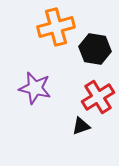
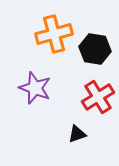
orange cross: moved 2 px left, 7 px down
purple star: rotated 8 degrees clockwise
black triangle: moved 4 px left, 8 px down
